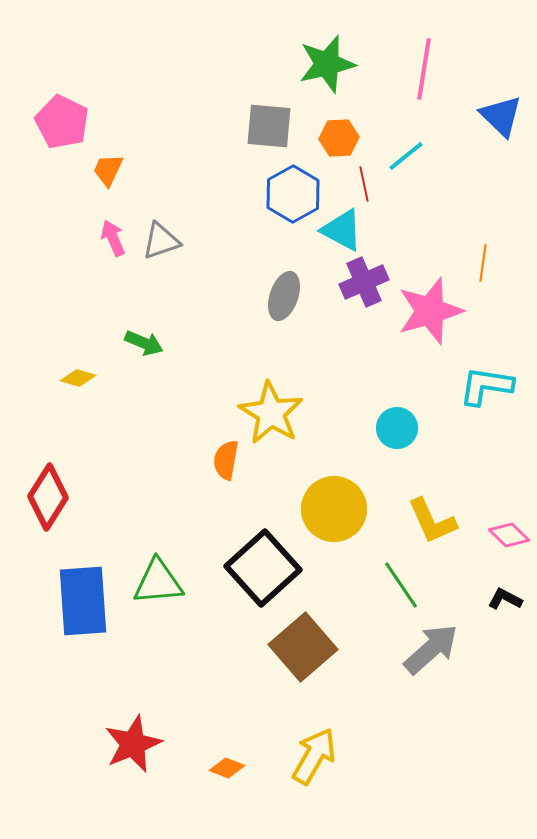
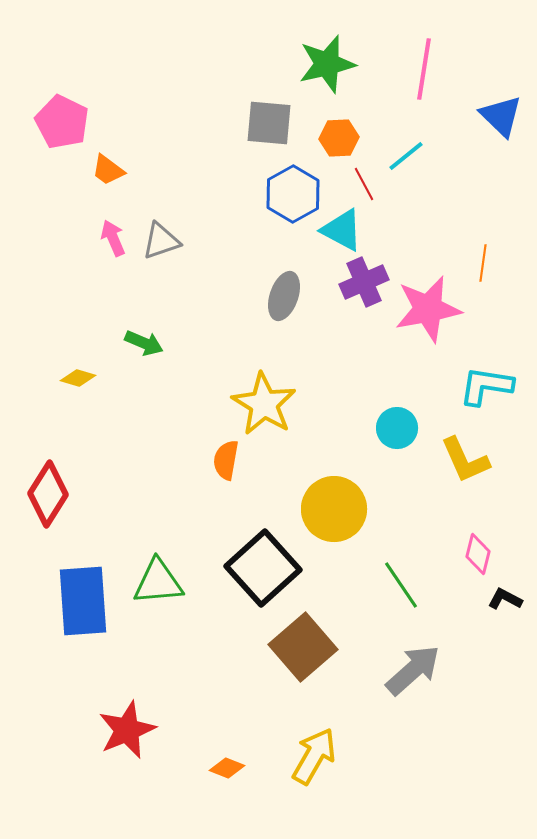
gray square: moved 3 px up
orange trapezoid: rotated 78 degrees counterclockwise
red line: rotated 16 degrees counterclockwise
pink star: moved 2 px left, 2 px up; rotated 6 degrees clockwise
yellow star: moved 7 px left, 9 px up
red diamond: moved 3 px up
yellow L-shape: moved 33 px right, 61 px up
pink diamond: moved 31 px left, 19 px down; rotated 60 degrees clockwise
gray arrow: moved 18 px left, 21 px down
red star: moved 6 px left, 14 px up
